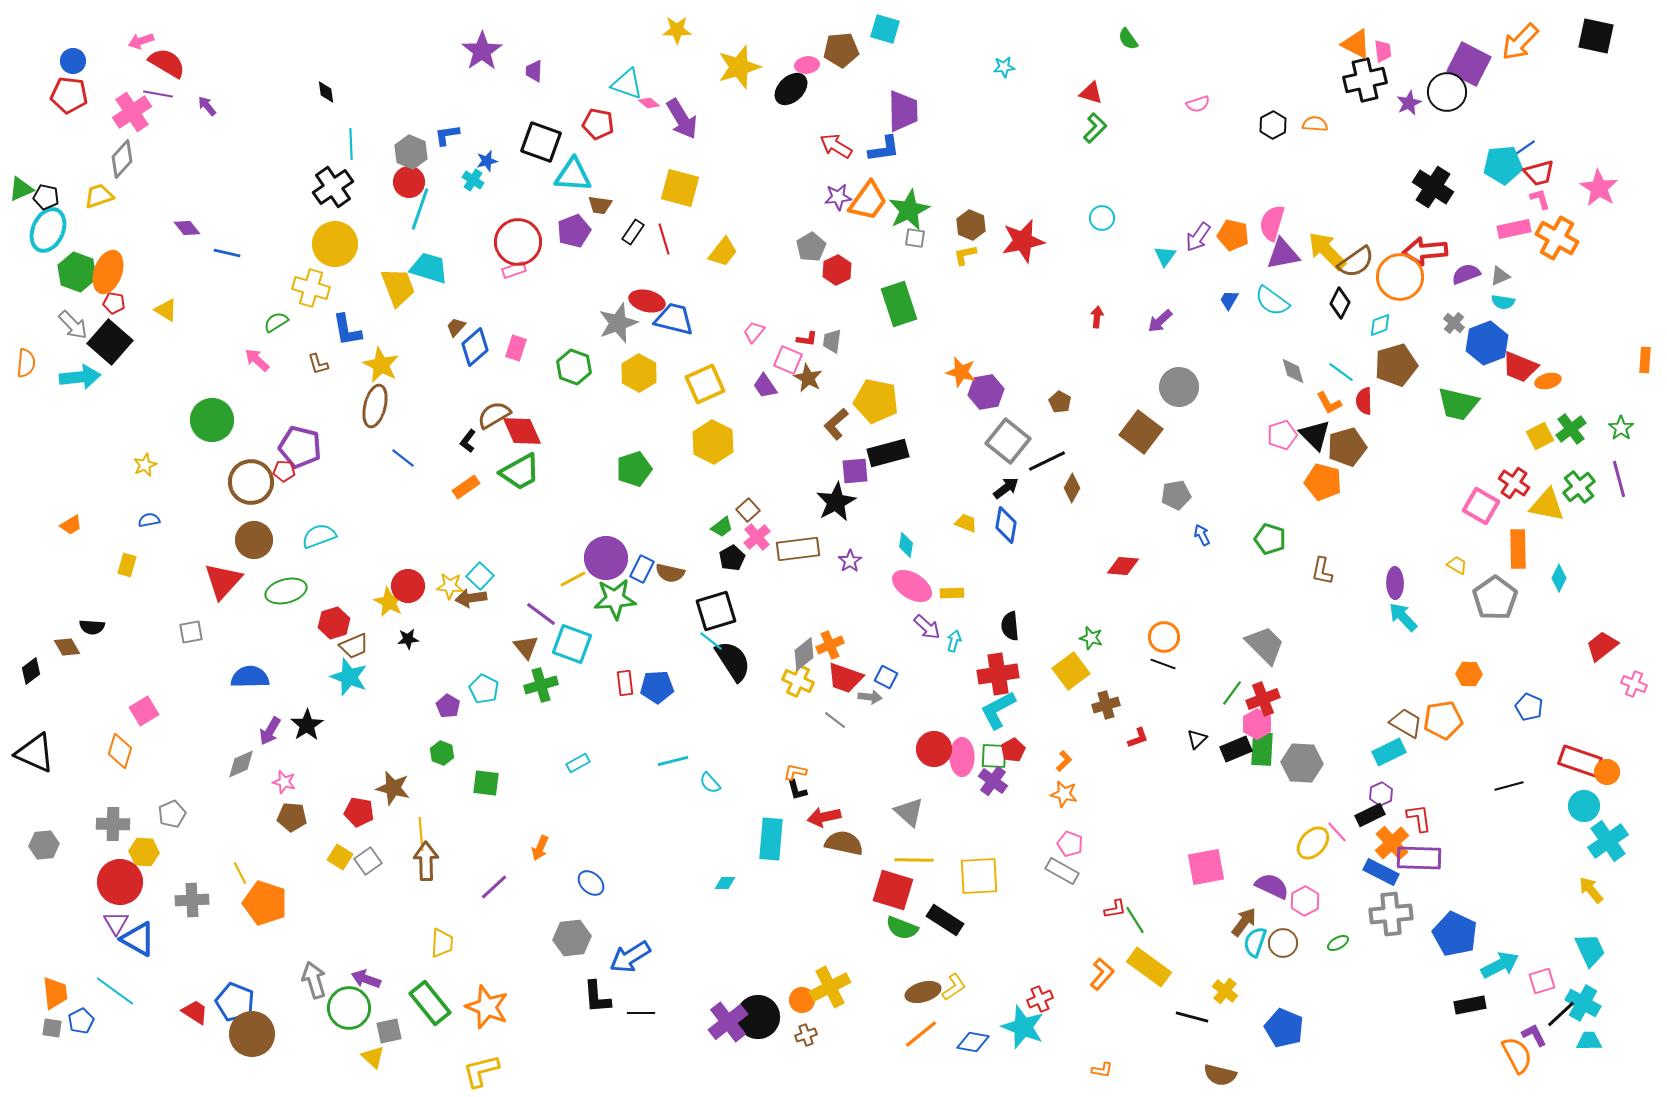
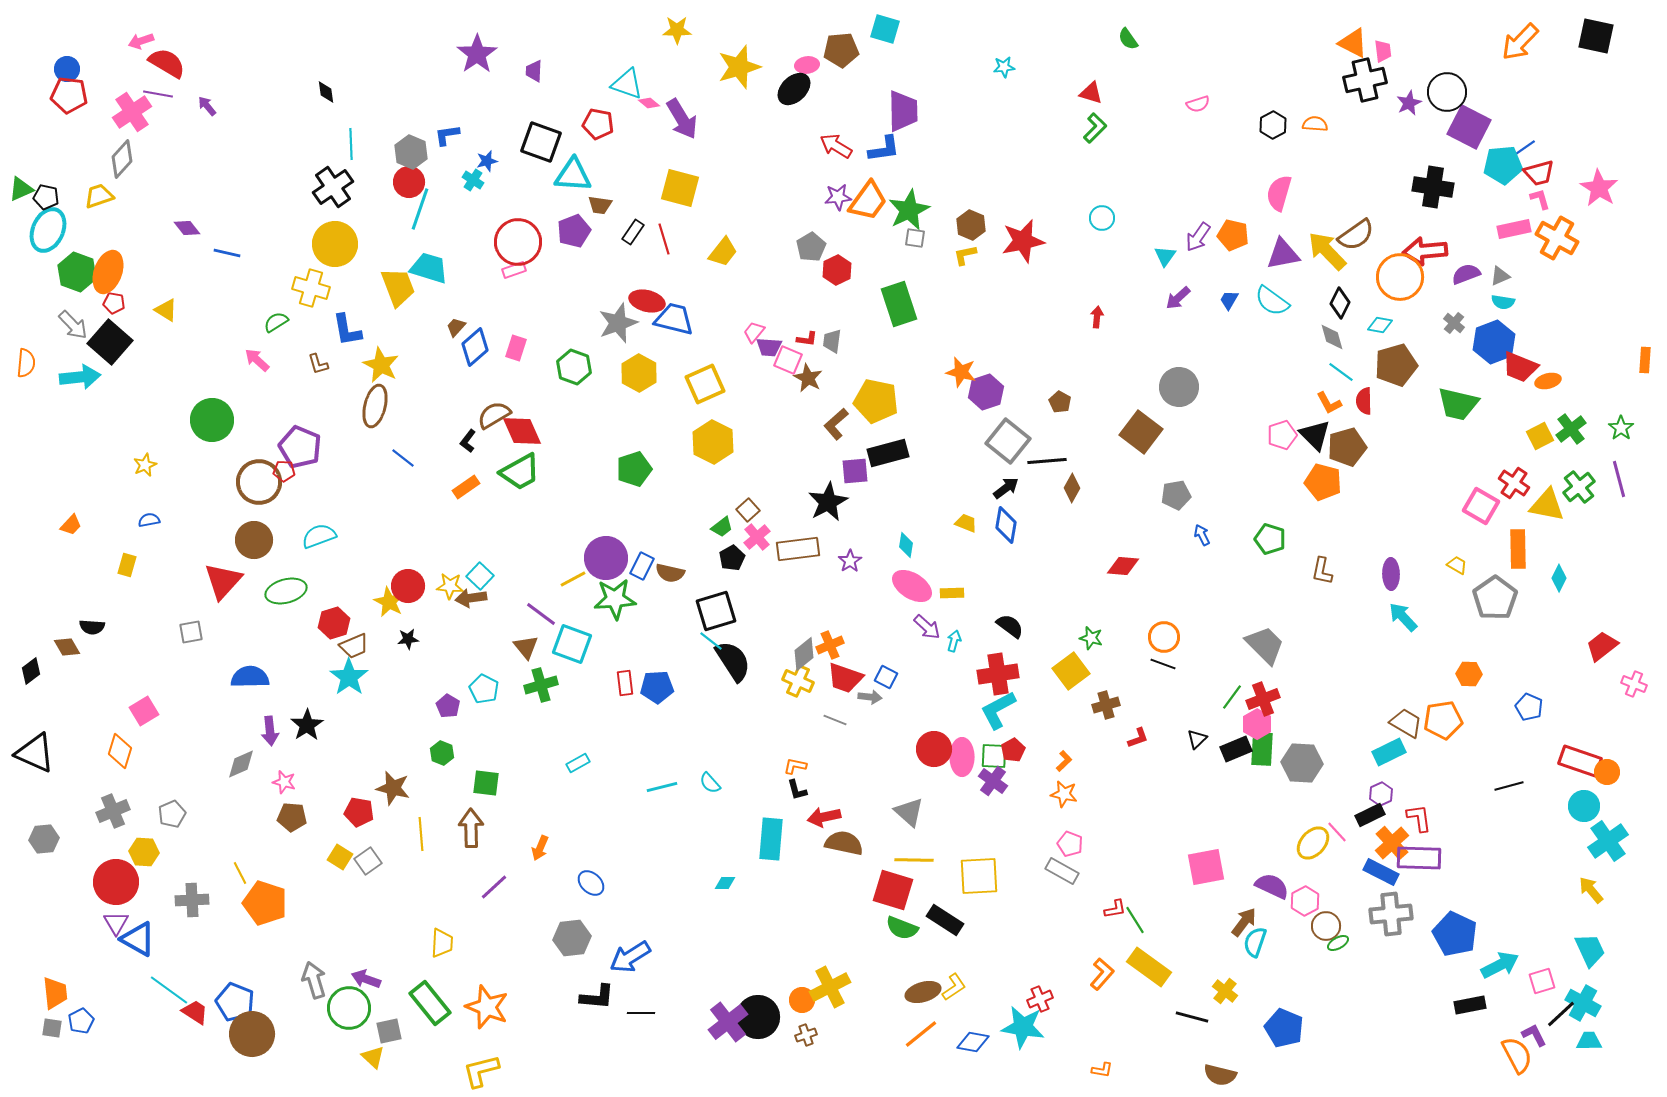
orange triangle at (1356, 44): moved 3 px left, 1 px up
purple star at (482, 51): moved 5 px left, 3 px down
blue circle at (73, 61): moved 6 px left, 8 px down
purple square at (1469, 64): moved 63 px down
black ellipse at (791, 89): moved 3 px right
black cross at (1433, 187): rotated 24 degrees counterclockwise
pink semicircle at (1272, 223): moved 7 px right, 30 px up
brown semicircle at (1356, 262): moved 27 px up
purple arrow at (1160, 321): moved 18 px right, 23 px up
cyan diamond at (1380, 325): rotated 30 degrees clockwise
blue hexagon at (1487, 343): moved 7 px right, 1 px up
gray diamond at (1293, 371): moved 39 px right, 34 px up
purple trapezoid at (765, 386): moved 4 px right, 39 px up; rotated 52 degrees counterclockwise
purple hexagon at (986, 392): rotated 8 degrees counterclockwise
purple pentagon at (300, 447): rotated 9 degrees clockwise
black line at (1047, 461): rotated 21 degrees clockwise
brown circle at (251, 482): moved 8 px right
black star at (836, 502): moved 8 px left
orange trapezoid at (71, 525): rotated 15 degrees counterclockwise
blue rectangle at (642, 569): moved 3 px up
purple ellipse at (1395, 583): moved 4 px left, 9 px up
black semicircle at (1010, 626): rotated 132 degrees clockwise
cyan star at (349, 677): rotated 15 degrees clockwise
green line at (1232, 693): moved 4 px down
gray line at (835, 720): rotated 15 degrees counterclockwise
purple arrow at (270, 731): rotated 36 degrees counterclockwise
cyan line at (673, 761): moved 11 px left, 26 px down
orange L-shape at (795, 772): moved 6 px up
gray cross at (113, 824): moved 13 px up; rotated 24 degrees counterclockwise
gray hexagon at (44, 845): moved 6 px up
brown arrow at (426, 861): moved 45 px right, 33 px up
red circle at (120, 882): moved 4 px left
brown circle at (1283, 943): moved 43 px right, 17 px up
cyan line at (115, 991): moved 54 px right, 1 px up
black L-shape at (597, 997): rotated 81 degrees counterclockwise
cyan star at (1023, 1027): rotated 12 degrees counterclockwise
